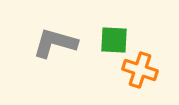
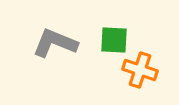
gray L-shape: rotated 6 degrees clockwise
